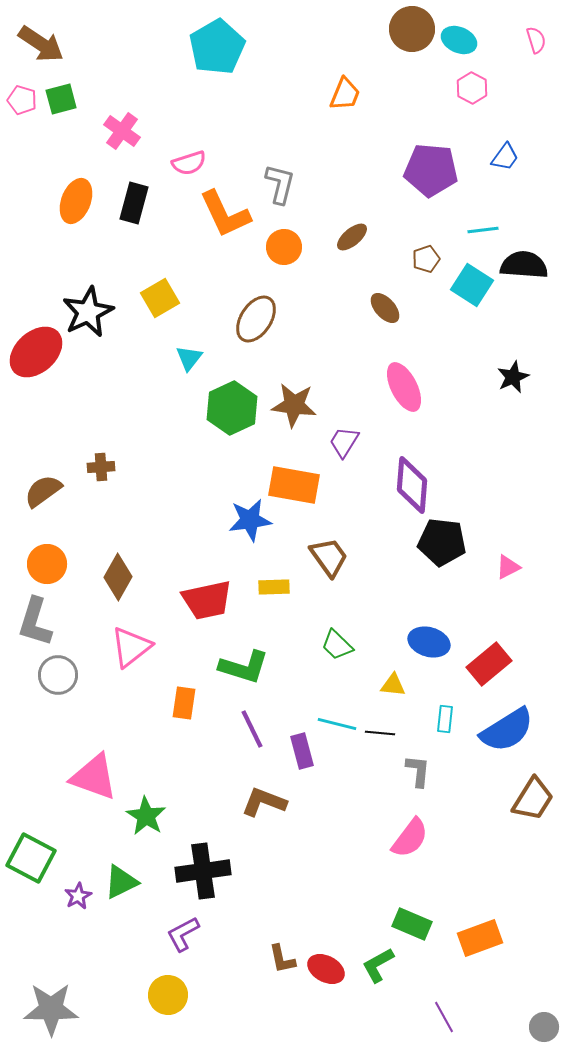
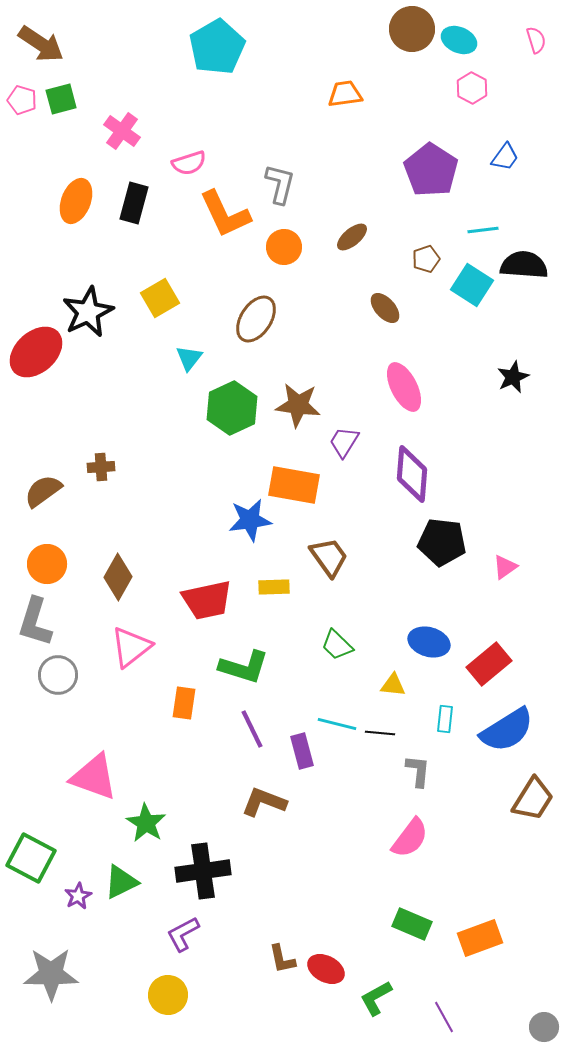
orange trapezoid at (345, 94): rotated 120 degrees counterclockwise
purple pentagon at (431, 170): rotated 28 degrees clockwise
brown star at (294, 405): moved 4 px right
purple diamond at (412, 485): moved 11 px up
pink triangle at (508, 567): moved 3 px left; rotated 8 degrees counterclockwise
green star at (146, 816): moved 7 px down
green L-shape at (378, 965): moved 2 px left, 33 px down
gray star at (51, 1009): moved 35 px up
